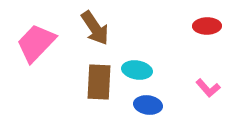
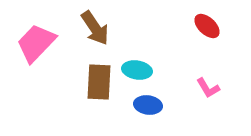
red ellipse: rotated 44 degrees clockwise
pink L-shape: rotated 10 degrees clockwise
